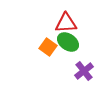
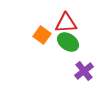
orange square: moved 6 px left, 12 px up
